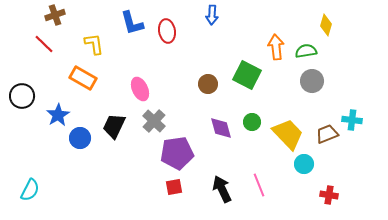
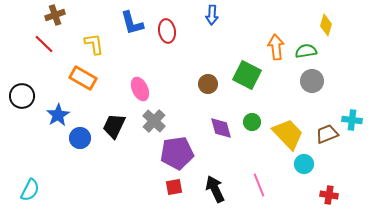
black arrow: moved 7 px left
